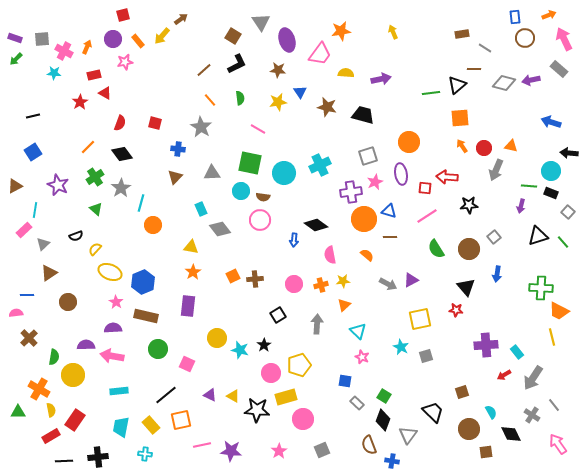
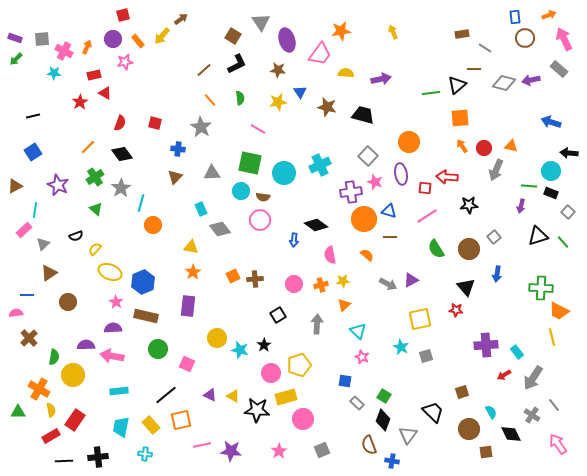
gray square at (368, 156): rotated 30 degrees counterclockwise
pink star at (375, 182): rotated 28 degrees counterclockwise
